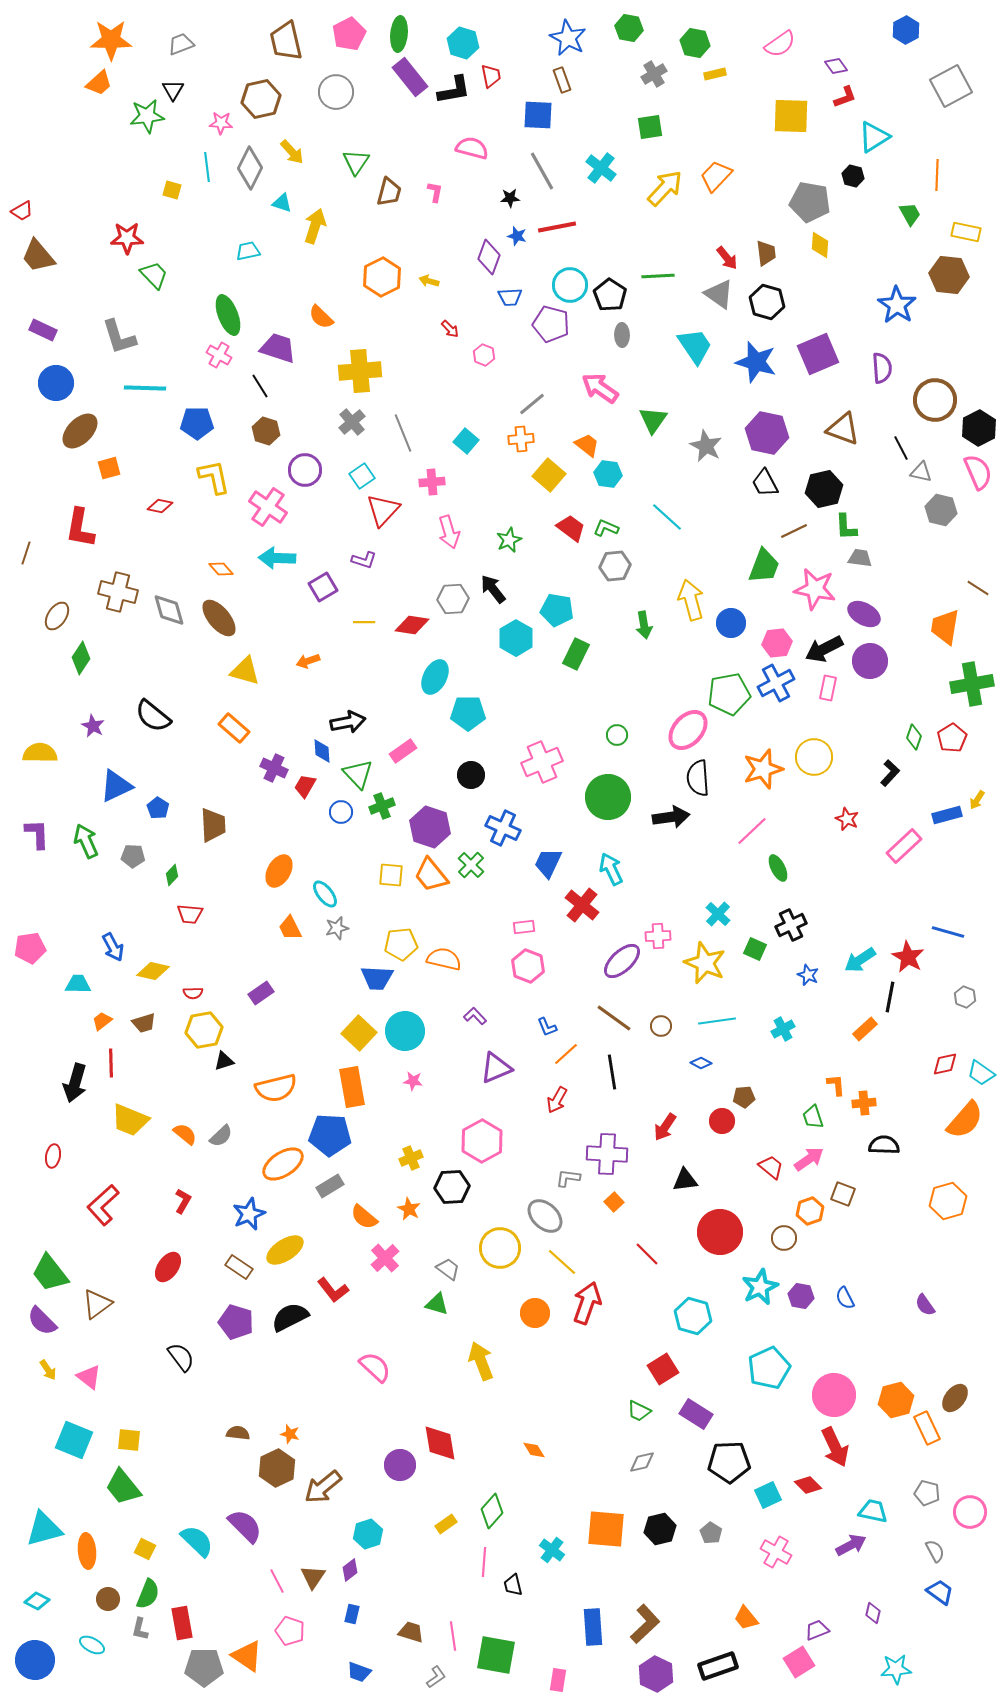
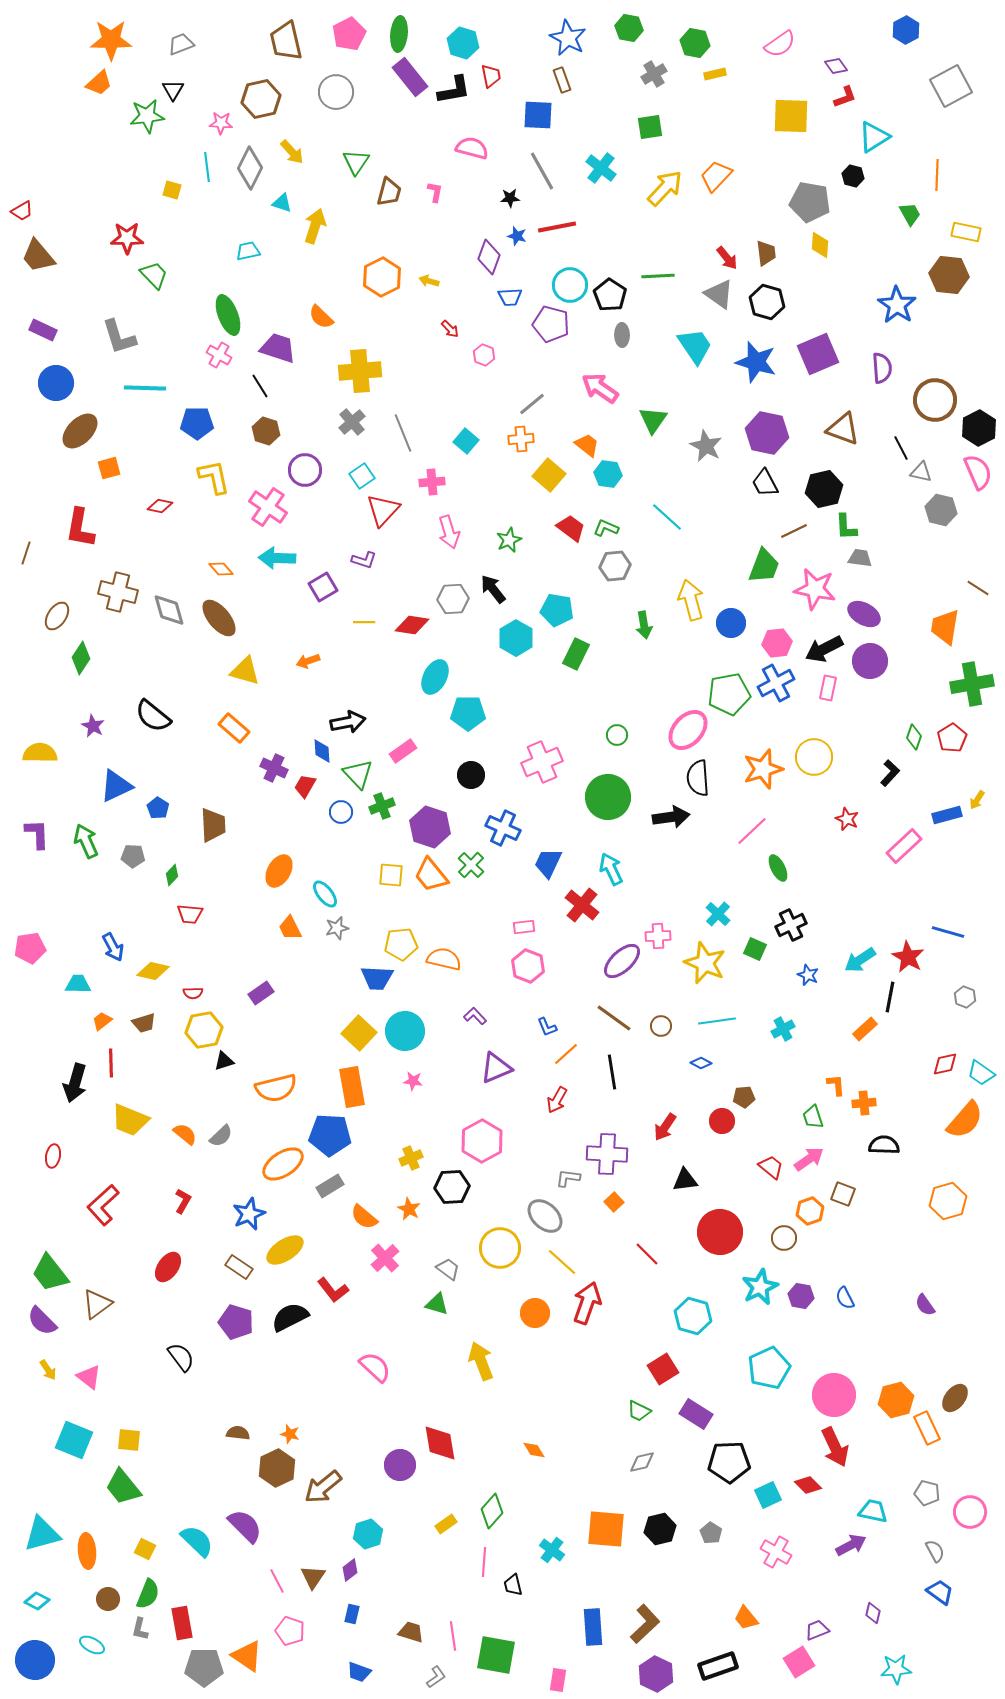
cyan triangle at (44, 1529): moved 2 px left, 5 px down
